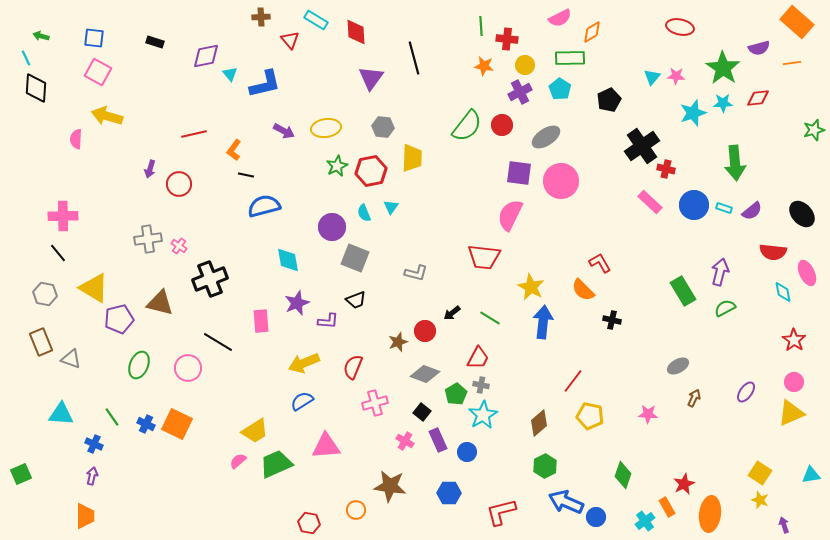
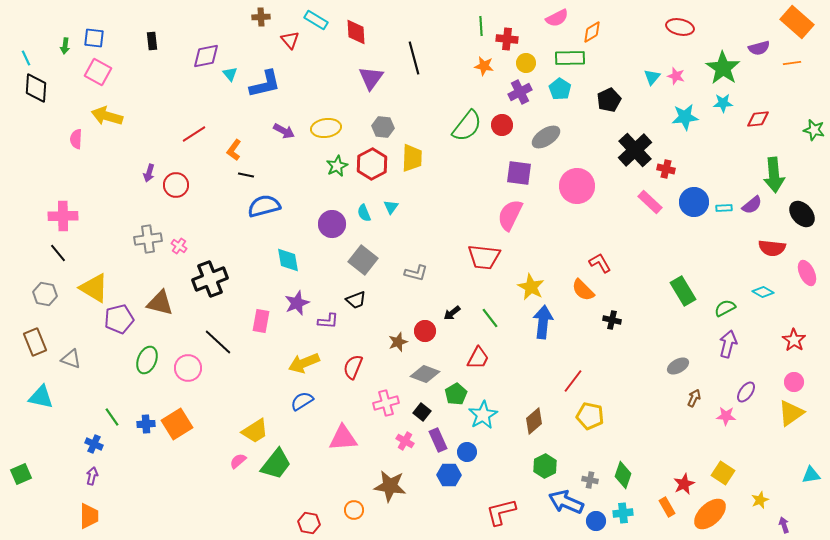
pink semicircle at (560, 18): moved 3 px left
green arrow at (41, 36): moved 24 px right, 10 px down; rotated 98 degrees counterclockwise
black rectangle at (155, 42): moved 3 px left, 1 px up; rotated 66 degrees clockwise
yellow circle at (525, 65): moved 1 px right, 2 px up
pink star at (676, 76): rotated 12 degrees clockwise
red diamond at (758, 98): moved 21 px down
cyan star at (693, 113): moved 8 px left, 4 px down; rotated 12 degrees clockwise
green star at (814, 130): rotated 30 degrees clockwise
red line at (194, 134): rotated 20 degrees counterclockwise
black cross at (642, 146): moved 7 px left, 4 px down; rotated 8 degrees counterclockwise
green arrow at (735, 163): moved 39 px right, 12 px down
purple arrow at (150, 169): moved 1 px left, 4 px down
red hexagon at (371, 171): moved 1 px right, 7 px up; rotated 16 degrees counterclockwise
pink circle at (561, 181): moved 16 px right, 5 px down
red circle at (179, 184): moved 3 px left, 1 px down
blue circle at (694, 205): moved 3 px up
cyan rectangle at (724, 208): rotated 21 degrees counterclockwise
purple semicircle at (752, 211): moved 6 px up
purple circle at (332, 227): moved 3 px up
red semicircle at (773, 252): moved 1 px left, 4 px up
gray square at (355, 258): moved 8 px right, 2 px down; rotated 16 degrees clockwise
purple arrow at (720, 272): moved 8 px right, 72 px down
cyan diamond at (783, 292): moved 20 px left; rotated 50 degrees counterclockwise
green line at (490, 318): rotated 20 degrees clockwise
pink rectangle at (261, 321): rotated 15 degrees clockwise
brown rectangle at (41, 342): moved 6 px left
black line at (218, 342): rotated 12 degrees clockwise
green ellipse at (139, 365): moved 8 px right, 5 px up
gray cross at (481, 385): moved 109 px right, 95 px down
pink cross at (375, 403): moved 11 px right
yellow triangle at (791, 413): rotated 12 degrees counterclockwise
cyan triangle at (61, 414): moved 20 px left, 17 px up; rotated 8 degrees clockwise
pink star at (648, 414): moved 78 px right, 2 px down
brown diamond at (539, 423): moved 5 px left, 2 px up
blue cross at (146, 424): rotated 30 degrees counterclockwise
orange square at (177, 424): rotated 32 degrees clockwise
pink triangle at (326, 446): moved 17 px right, 8 px up
green trapezoid at (276, 464): rotated 152 degrees clockwise
yellow square at (760, 473): moved 37 px left
blue hexagon at (449, 493): moved 18 px up
yellow star at (760, 500): rotated 30 degrees clockwise
orange circle at (356, 510): moved 2 px left
orange ellipse at (710, 514): rotated 40 degrees clockwise
orange trapezoid at (85, 516): moved 4 px right
blue circle at (596, 517): moved 4 px down
cyan cross at (645, 521): moved 22 px left, 8 px up; rotated 30 degrees clockwise
